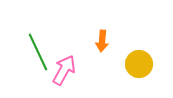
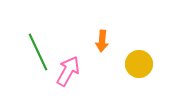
pink arrow: moved 4 px right, 1 px down
